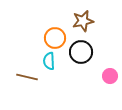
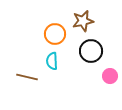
orange circle: moved 4 px up
black circle: moved 10 px right, 1 px up
cyan semicircle: moved 3 px right
